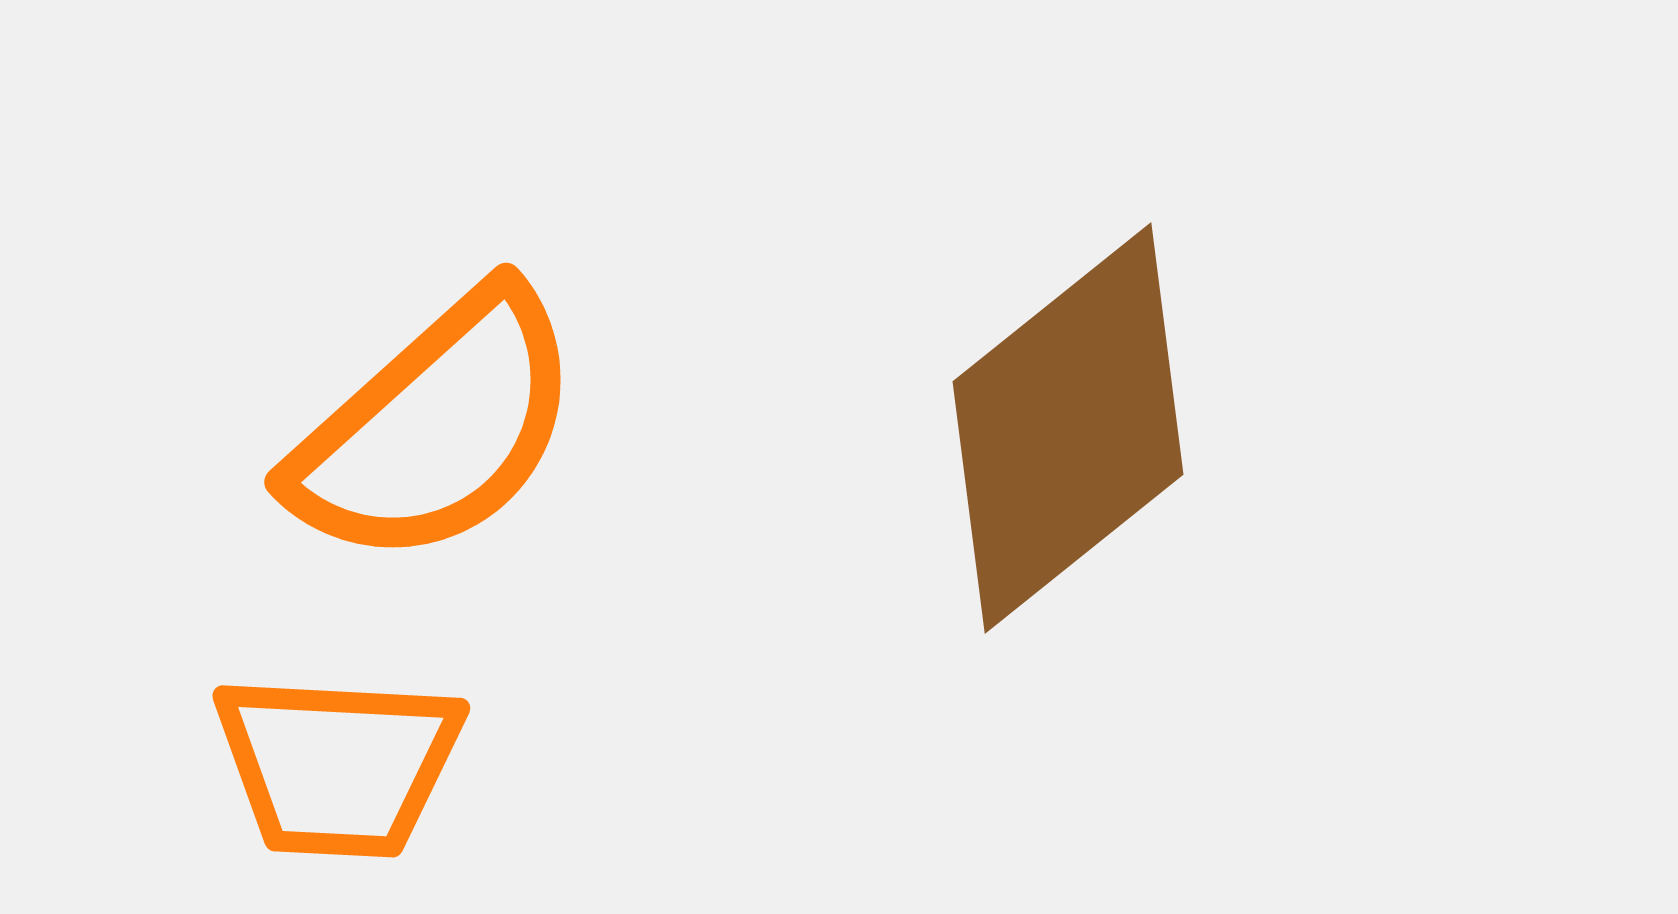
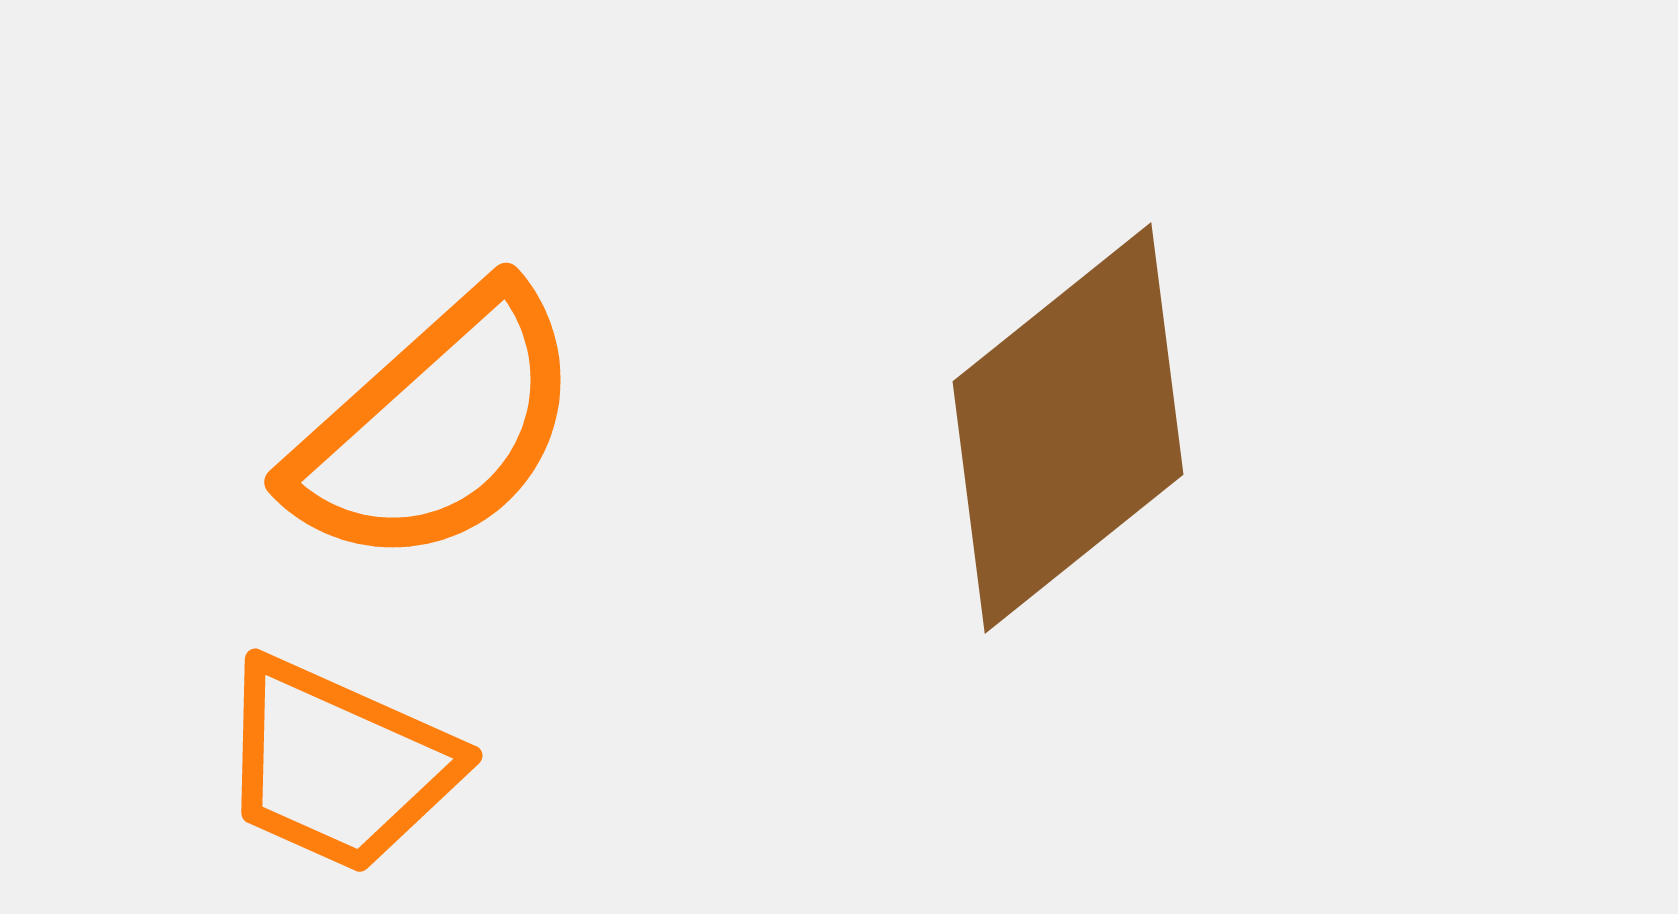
orange trapezoid: rotated 21 degrees clockwise
